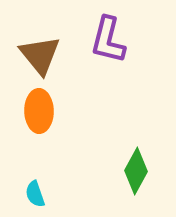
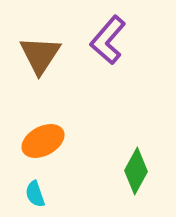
purple L-shape: rotated 27 degrees clockwise
brown triangle: rotated 12 degrees clockwise
orange ellipse: moved 4 px right, 30 px down; rotated 63 degrees clockwise
